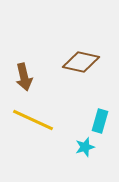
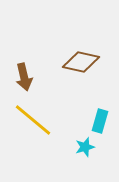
yellow line: rotated 15 degrees clockwise
